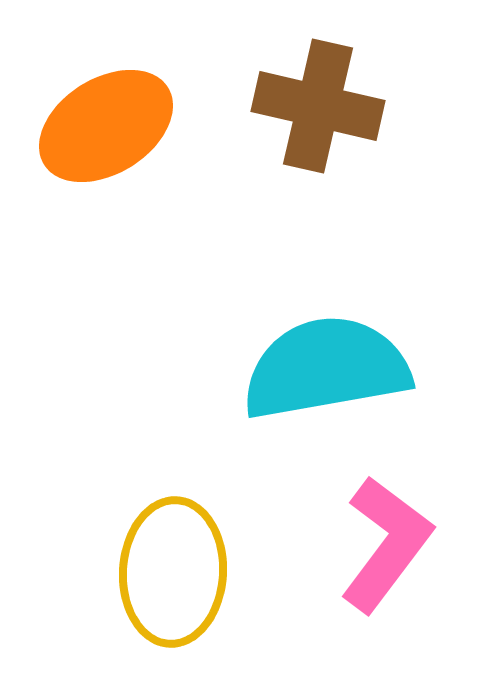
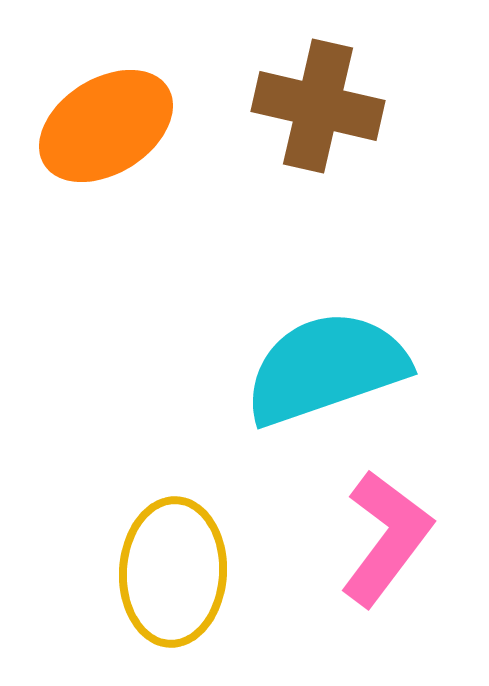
cyan semicircle: rotated 9 degrees counterclockwise
pink L-shape: moved 6 px up
